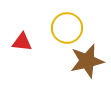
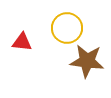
brown star: rotated 20 degrees clockwise
